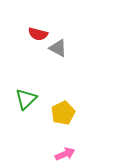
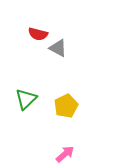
yellow pentagon: moved 3 px right, 7 px up
pink arrow: rotated 18 degrees counterclockwise
